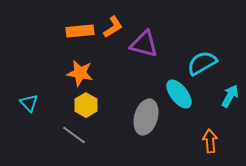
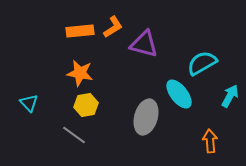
yellow hexagon: rotated 20 degrees clockwise
